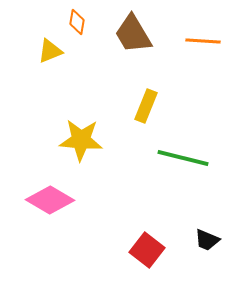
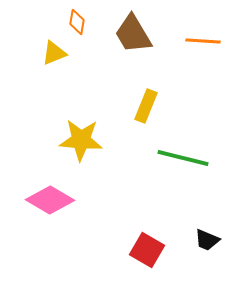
yellow triangle: moved 4 px right, 2 px down
red square: rotated 8 degrees counterclockwise
